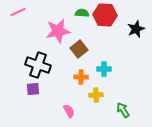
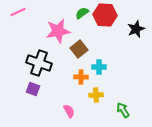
green semicircle: rotated 40 degrees counterclockwise
black cross: moved 1 px right, 2 px up
cyan cross: moved 5 px left, 2 px up
purple square: rotated 24 degrees clockwise
